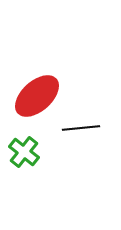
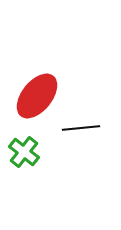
red ellipse: rotated 9 degrees counterclockwise
